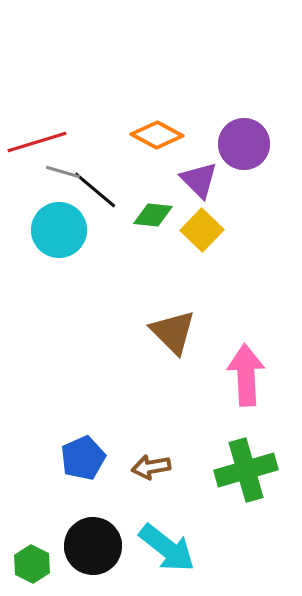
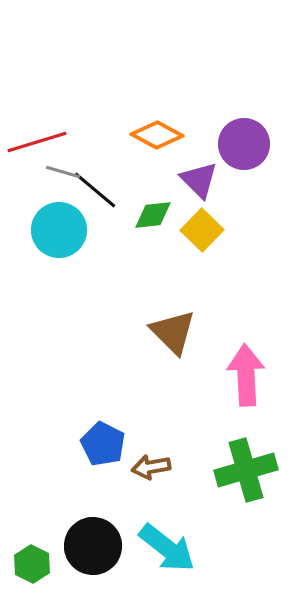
green diamond: rotated 12 degrees counterclockwise
blue pentagon: moved 20 px right, 14 px up; rotated 21 degrees counterclockwise
